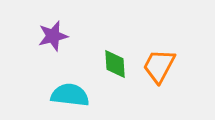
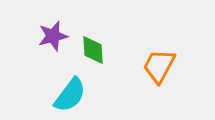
green diamond: moved 22 px left, 14 px up
cyan semicircle: rotated 120 degrees clockwise
